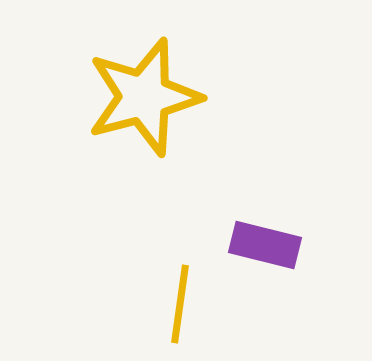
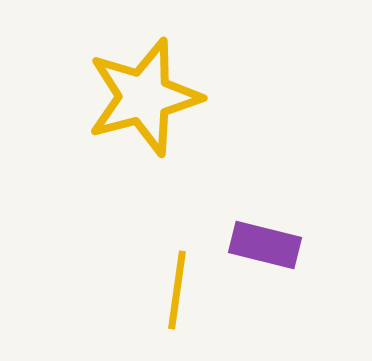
yellow line: moved 3 px left, 14 px up
